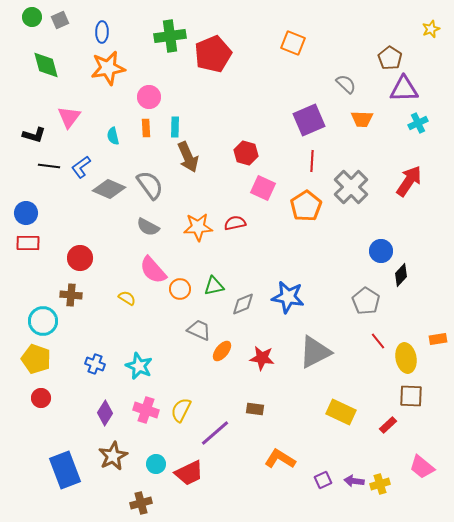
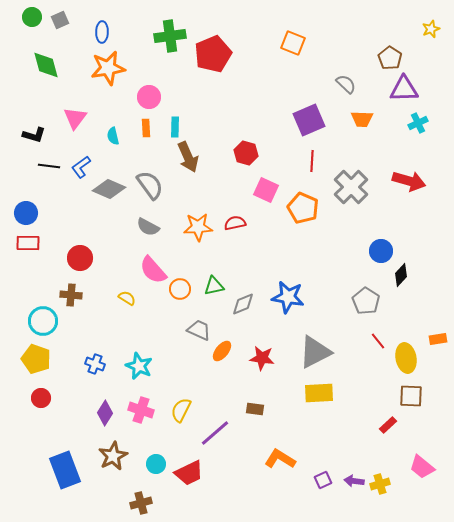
pink triangle at (69, 117): moved 6 px right, 1 px down
red arrow at (409, 181): rotated 72 degrees clockwise
pink square at (263, 188): moved 3 px right, 2 px down
orange pentagon at (306, 206): moved 3 px left, 2 px down; rotated 16 degrees counterclockwise
pink cross at (146, 410): moved 5 px left
yellow rectangle at (341, 412): moved 22 px left, 19 px up; rotated 28 degrees counterclockwise
